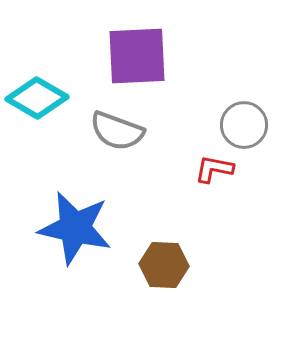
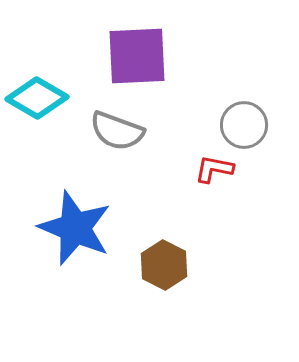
blue star: rotated 10 degrees clockwise
brown hexagon: rotated 24 degrees clockwise
